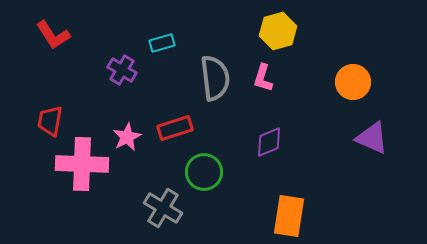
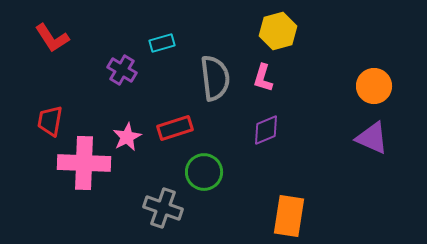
red L-shape: moved 1 px left, 3 px down
orange circle: moved 21 px right, 4 px down
purple diamond: moved 3 px left, 12 px up
pink cross: moved 2 px right, 1 px up
gray cross: rotated 12 degrees counterclockwise
